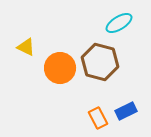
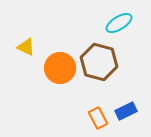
brown hexagon: moved 1 px left
